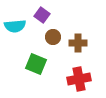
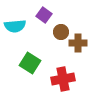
purple square: moved 2 px right
brown circle: moved 8 px right, 5 px up
green square: moved 6 px left, 1 px up; rotated 10 degrees clockwise
red cross: moved 16 px left
